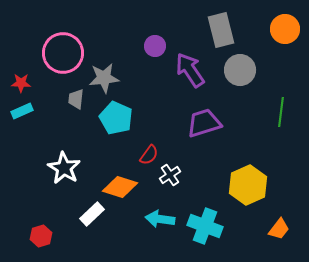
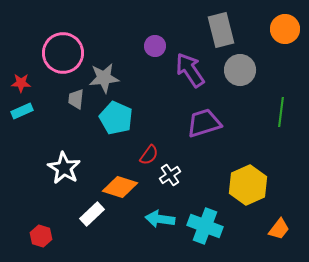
red hexagon: rotated 25 degrees counterclockwise
